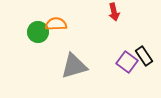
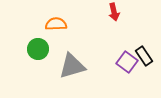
green circle: moved 17 px down
gray triangle: moved 2 px left
